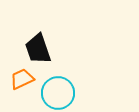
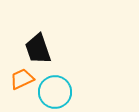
cyan circle: moved 3 px left, 1 px up
